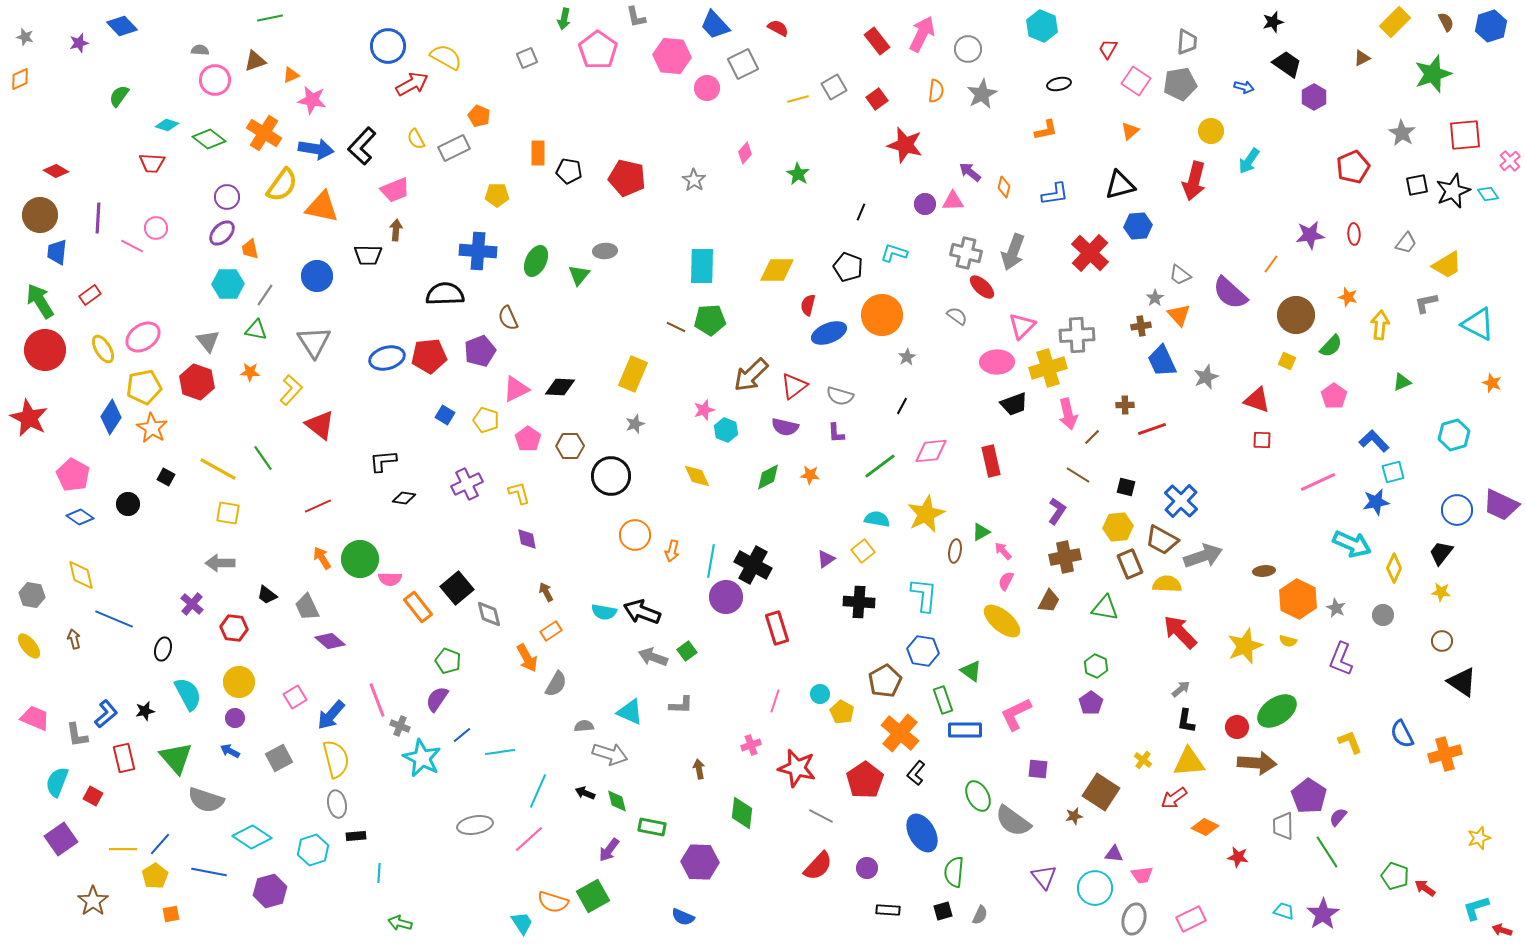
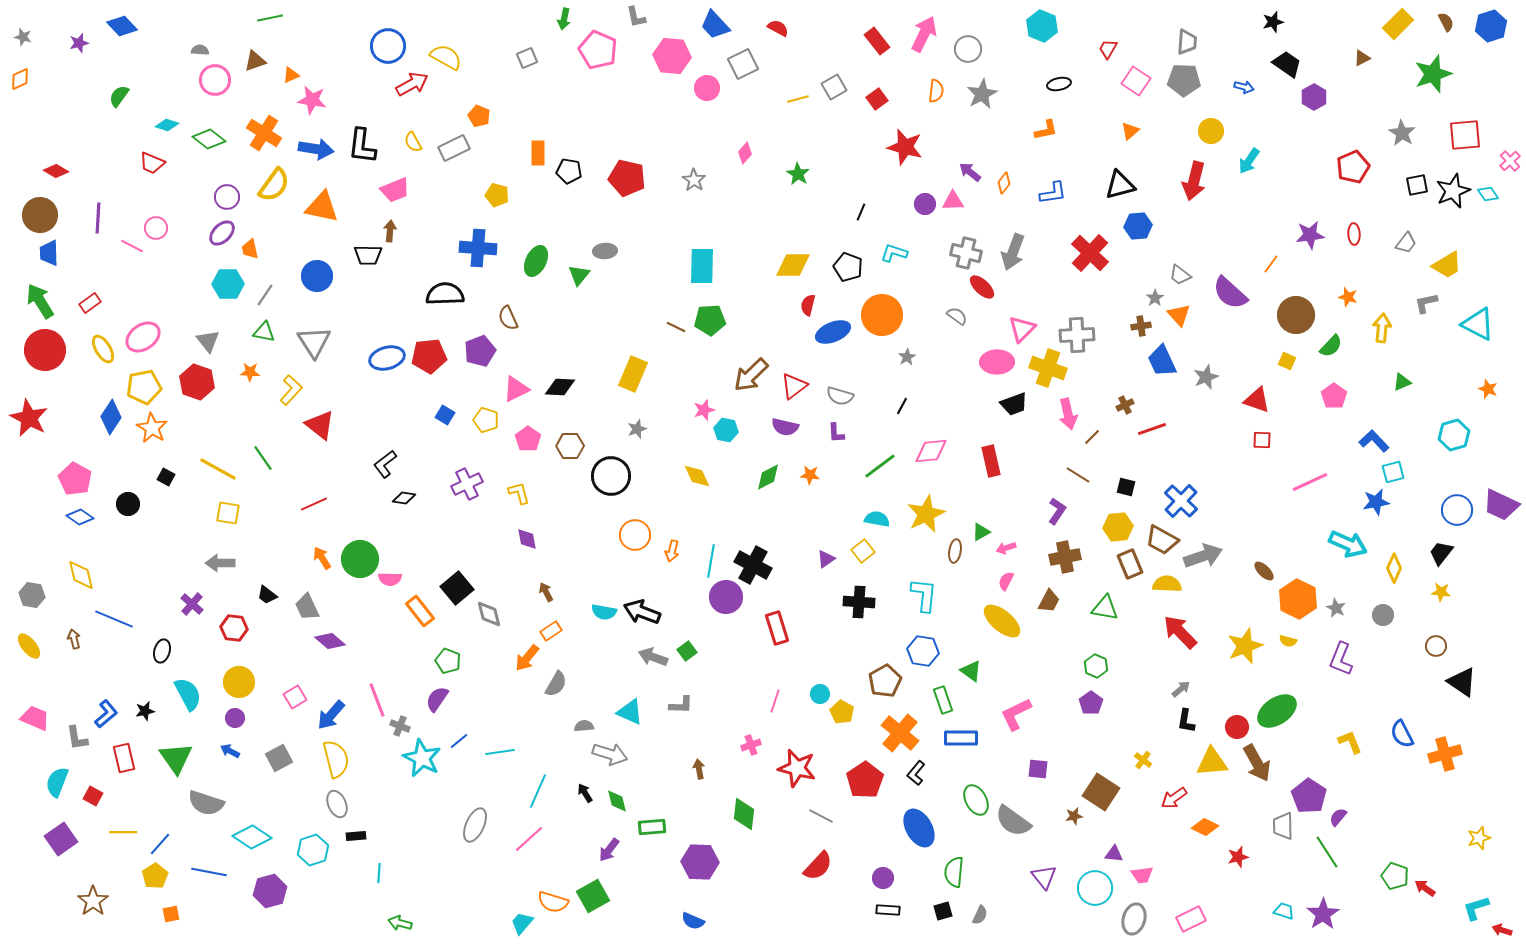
yellow rectangle at (1395, 22): moved 3 px right, 2 px down
pink arrow at (922, 34): moved 2 px right
gray star at (25, 37): moved 2 px left
pink pentagon at (598, 50): rotated 12 degrees counterclockwise
gray pentagon at (1180, 84): moved 4 px right, 4 px up; rotated 12 degrees clockwise
yellow semicircle at (416, 139): moved 3 px left, 3 px down
red star at (905, 145): moved 2 px down
black L-shape at (362, 146): rotated 36 degrees counterclockwise
red trapezoid at (152, 163): rotated 20 degrees clockwise
yellow semicircle at (282, 185): moved 8 px left
orange diamond at (1004, 187): moved 4 px up; rotated 25 degrees clockwise
blue L-shape at (1055, 194): moved 2 px left, 1 px up
yellow pentagon at (497, 195): rotated 15 degrees clockwise
brown arrow at (396, 230): moved 6 px left, 1 px down
blue cross at (478, 251): moved 3 px up
blue trapezoid at (57, 252): moved 8 px left, 1 px down; rotated 8 degrees counterclockwise
yellow diamond at (777, 270): moved 16 px right, 5 px up
red rectangle at (90, 295): moved 8 px down
yellow arrow at (1380, 325): moved 2 px right, 3 px down
pink triangle at (1022, 326): moved 3 px down
green triangle at (256, 330): moved 8 px right, 2 px down
blue ellipse at (829, 333): moved 4 px right, 1 px up
yellow cross at (1048, 368): rotated 36 degrees clockwise
orange star at (1492, 383): moved 4 px left, 6 px down
brown cross at (1125, 405): rotated 24 degrees counterclockwise
gray star at (635, 424): moved 2 px right, 5 px down
cyan hexagon at (726, 430): rotated 10 degrees counterclockwise
black L-shape at (383, 461): moved 2 px right, 3 px down; rotated 32 degrees counterclockwise
pink pentagon at (73, 475): moved 2 px right, 4 px down
pink line at (1318, 482): moved 8 px left
red line at (318, 506): moved 4 px left, 2 px up
cyan arrow at (1352, 544): moved 4 px left
pink arrow at (1003, 551): moved 3 px right, 3 px up; rotated 66 degrees counterclockwise
brown ellipse at (1264, 571): rotated 50 degrees clockwise
orange rectangle at (418, 607): moved 2 px right, 4 px down
brown circle at (1442, 641): moved 6 px left, 5 px down
black ellipse at (163, 649): moved 1 px left, 2 px down
orange arrow at (527, 658): rotated 68 degrees clockwise
blue rectangle at (965, 730): moved 4 px left, 8 px down
gray L-shape at (77, 735): moved 3 px down
blue line at (462, 735): moved 3 px left, 6 px down
green triangle at (176, 758): rotated 6 degrees clockwise
yellow triangle at (1189, 762): moved 23 px right
brown arrow at (1257, 763): rotated 57 degrees clockwise
black arrow at (585, 793): rotated 36 degrees clockwise
green ellipse at (978, 796): moved 2 px left, 4 px down
gray semicircle at (206, 800): moved 3 px down
gray ellipse at (337, 804): rotated 12 degrees counterclockwise
green diamond at (742, 813): moved 2 px right, 1 px down
gray ellipse at (475, 825): rotated 56 degrees counterclockwise
green rectangle at (652, 827): rotated 16 degrees counterclockwise
blue ellipse at (922, 833): moved 3 px left, 5 px up
yellow line at (123, 849): moved 17 px up
red star at (1238, 857): rotated 25 degrees counterclockwise
purple circle at (867, 868): moved 16 px right, 10 px down
blue semicircle at (683, 917): moved 10 px right, 4 px down
cyan trapezoid at (522, 923): rotated 105 degrees counterclockwise
